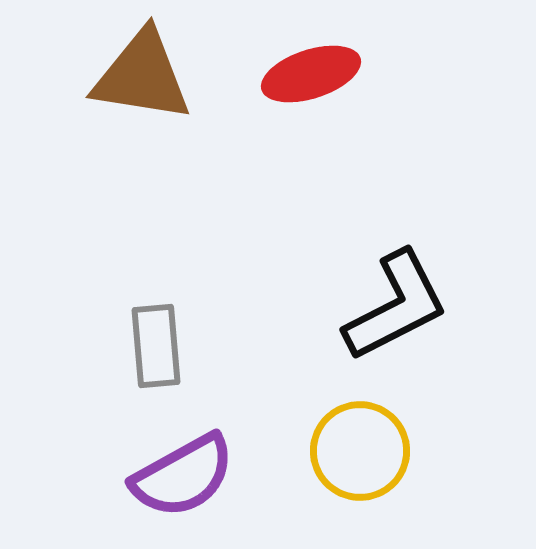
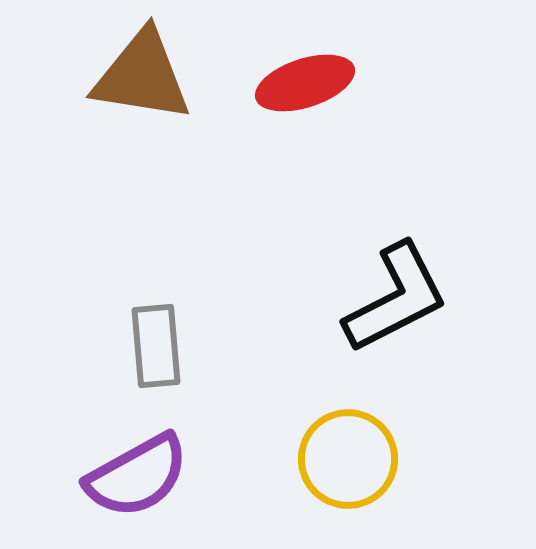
red ellipse: moved 6 px left, 9 px down
black L-shape: moved 8 px up
yellow circle: moved 12 px left, 8 px down
purple semicircle: moved 46 px left
